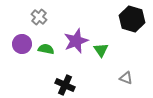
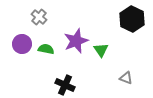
black hexagon: rotated 10 degrees clockwise
